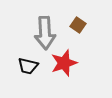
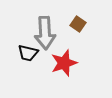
brown square: moved 1 px up
black trapezoid: moved 13 px up
